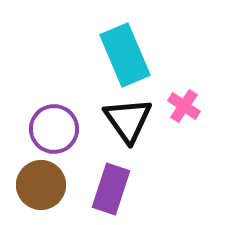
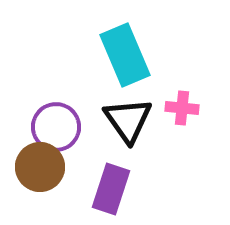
pink cross: moved 2 px left, 2 px down; rotated 28 degrees counterclockwise
purple circle: moved 2 px right, 2 px up
brown circle: moved 1 px left, 18 px up
